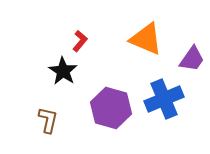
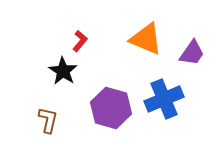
purple trapezoid: moved 6 px up
